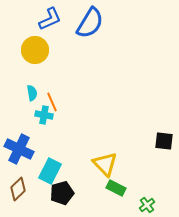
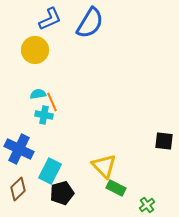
cyan semicircle: moved 6 px right, 1 px down; rotated 91 degrees counterclockwise
yellow triangle: moved 1 px left, 2 px down
